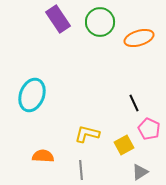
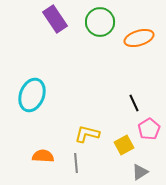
purple rectangle: moved 3 px left
pink pentagon: rotated 15 degrees clockwise
gray line: moved 5 px left, 7 px up
